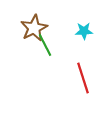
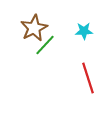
green line: rotated 70 degrees clockwise
red line: moved 5 px right
